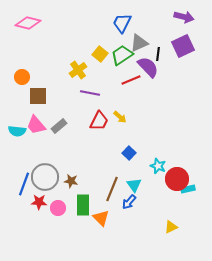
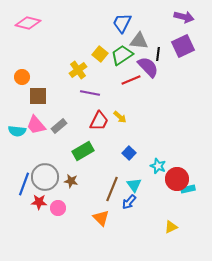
gray triangle: moved 2 px up; rotated 30 degrees clockwise
green rectangle: moved 54 px up; rotated 60 degrees clockwise
